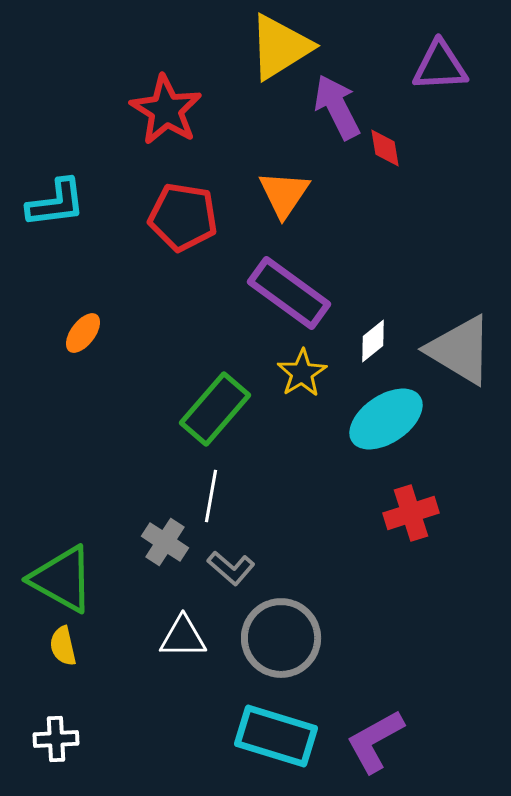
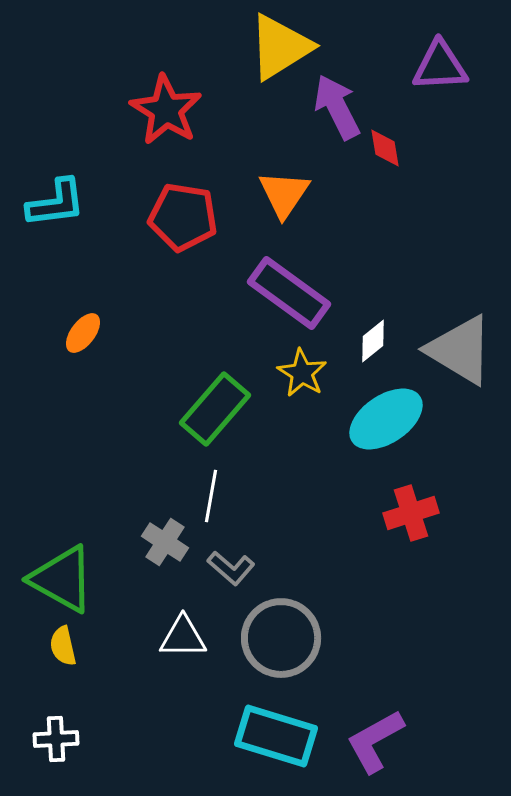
yellow star: rotated 9 degrees counterclockwise
